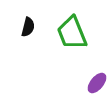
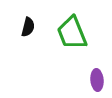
purple ellipse: moved 3 px up; rotated 45 degrees counterclockwise
